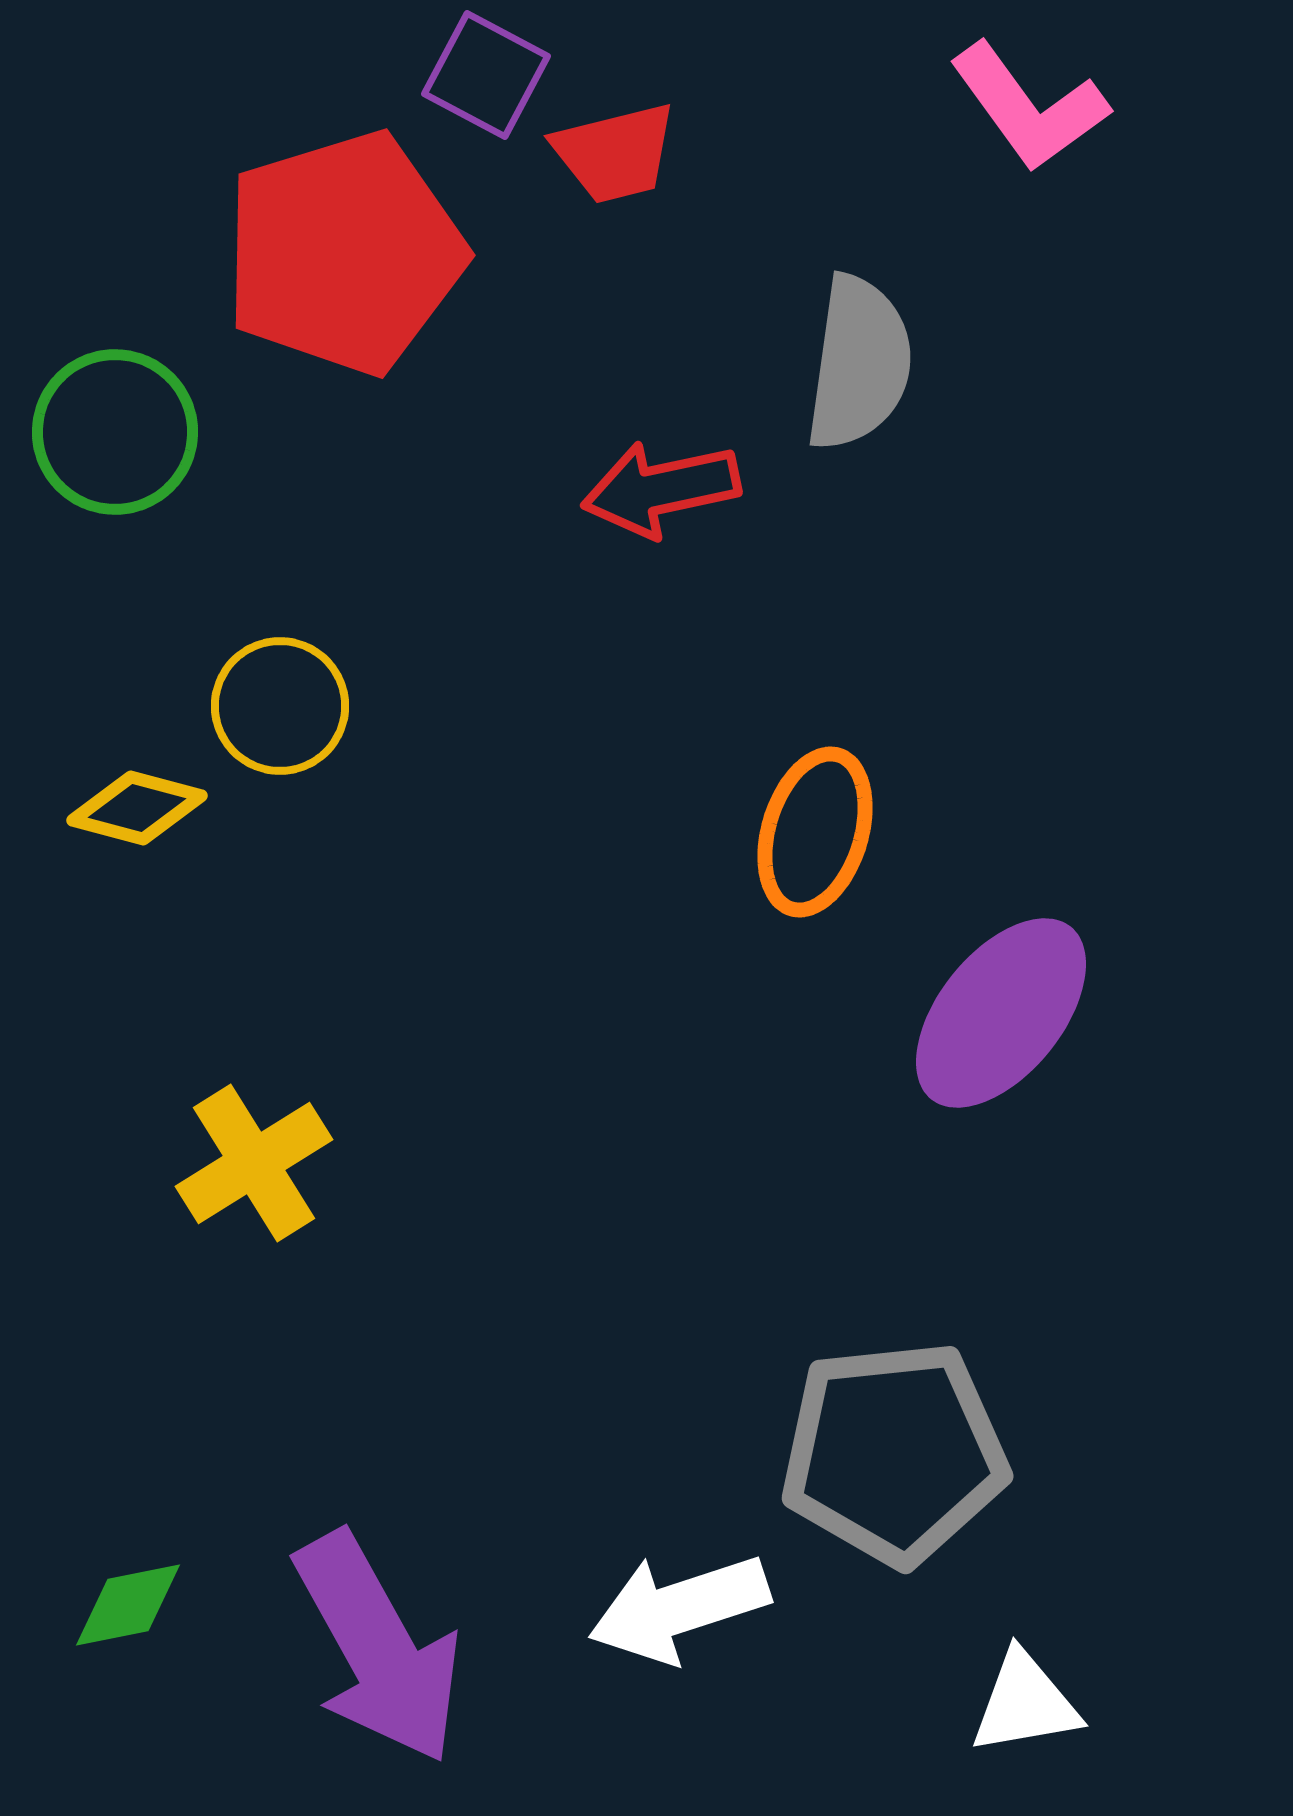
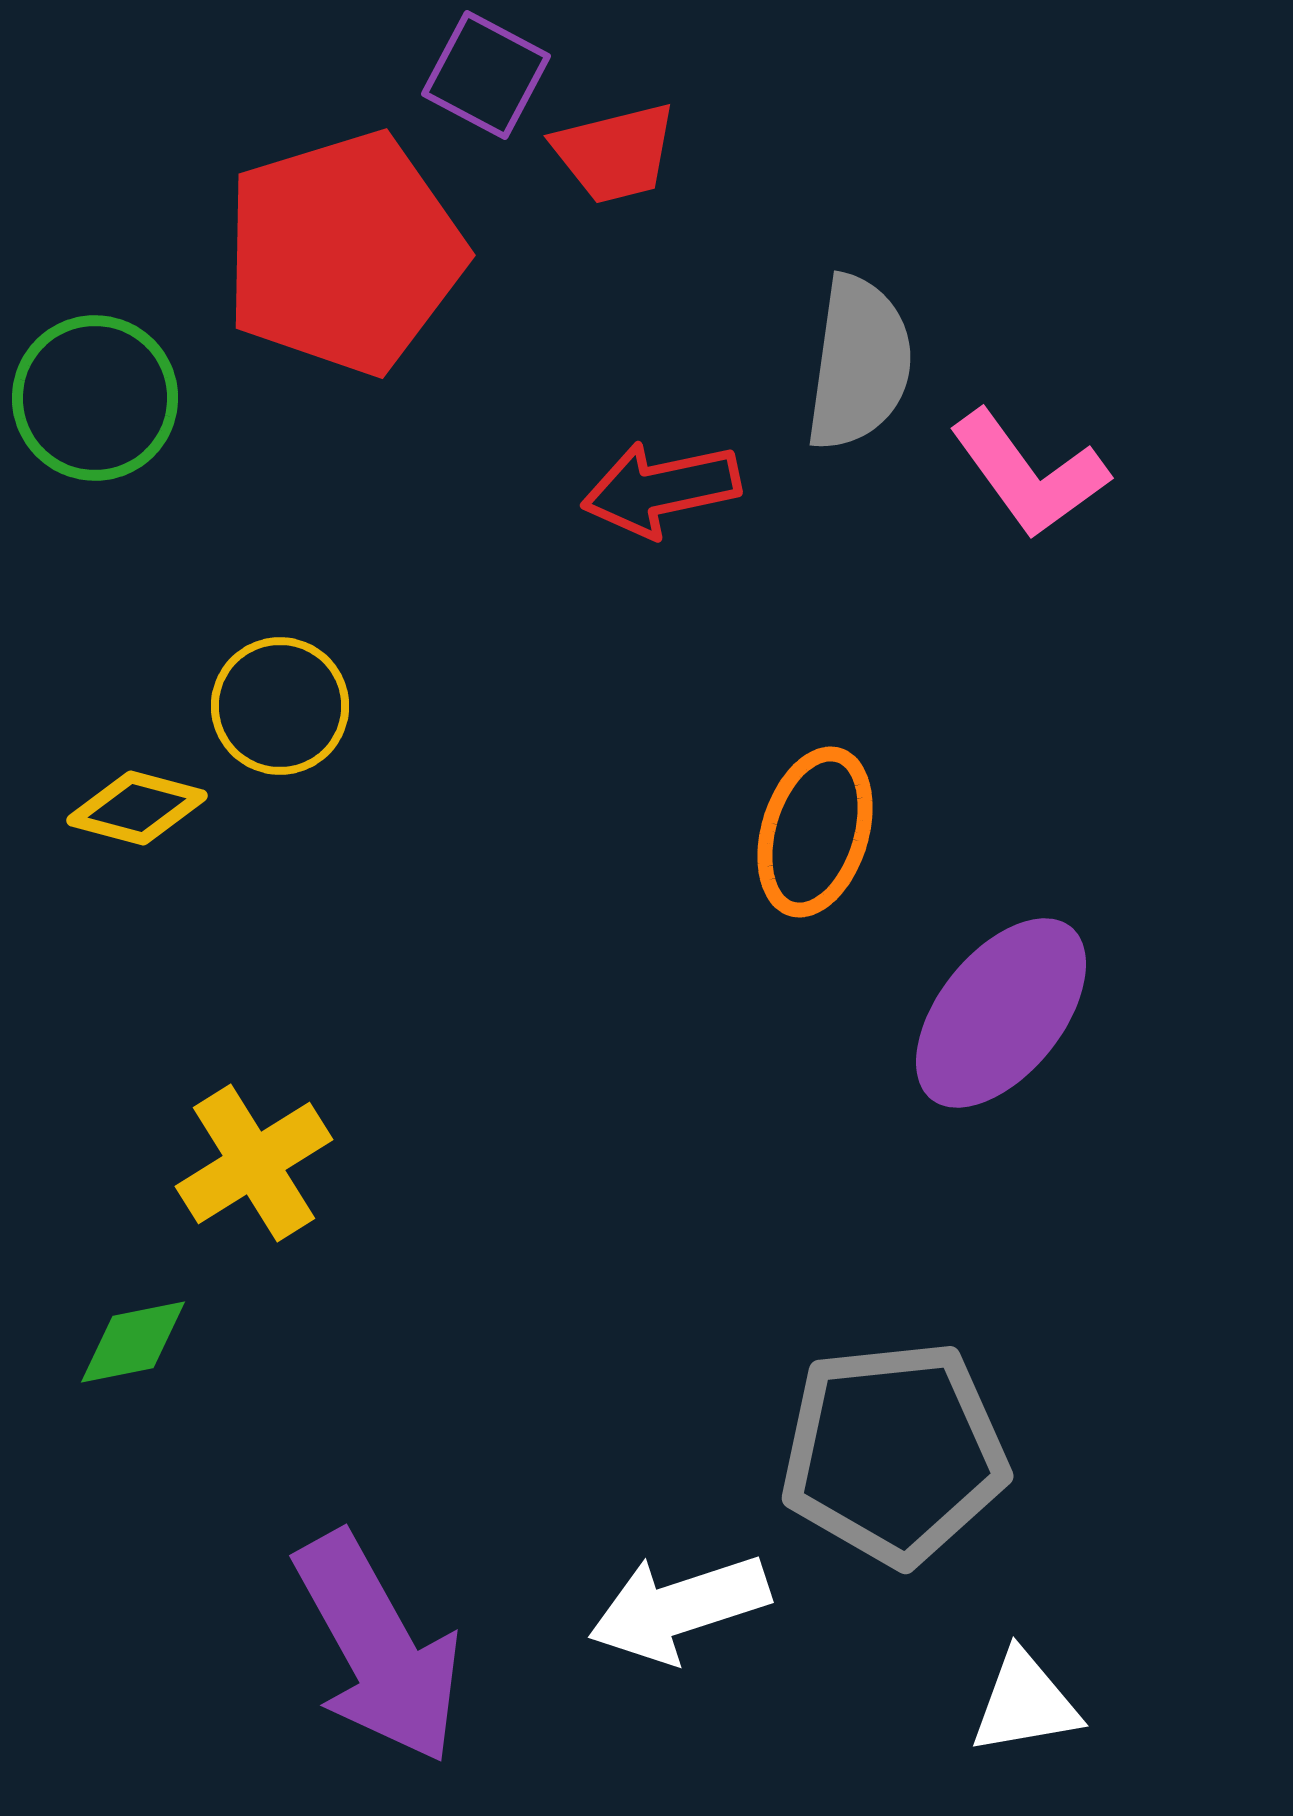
pink L-shape: moved 367 px down
green circle: moved 20 px left, 34 px up
green diamond: moved 5 px right, 263 px up
